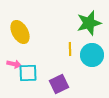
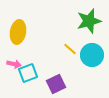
green star: moved 2 px up
yellow ellipse: moved 2 px left; rotated 40 degrees clockwise
yellow line: rotated 48 degrees counterclockwise
cyan square: rotated 18 degrees counterclockwise
purple square: moved 3 px left
